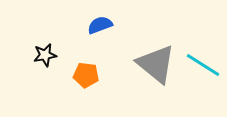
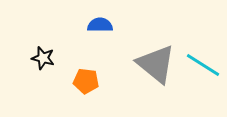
blue semicircle: rotated 20 degrees clockwise
black star: moved 2 px left, 3 px down; rotated 25 degrees clockwise
orange pentagon: moved 6 px down
